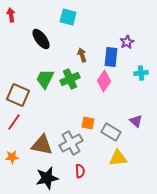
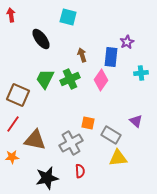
pink diamond: moved 3 px left, 1 px up
red line: moved 1 px left, 2 px down
gray rectangle: moved 3 px down
brown triangle: moved 7 px left, 5 px up
